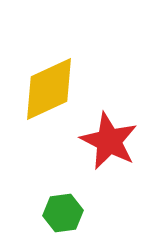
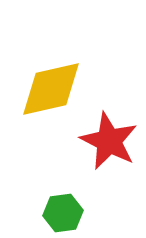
yellow diamond: moved 2 px right; rotated 12 degrees clockwise
